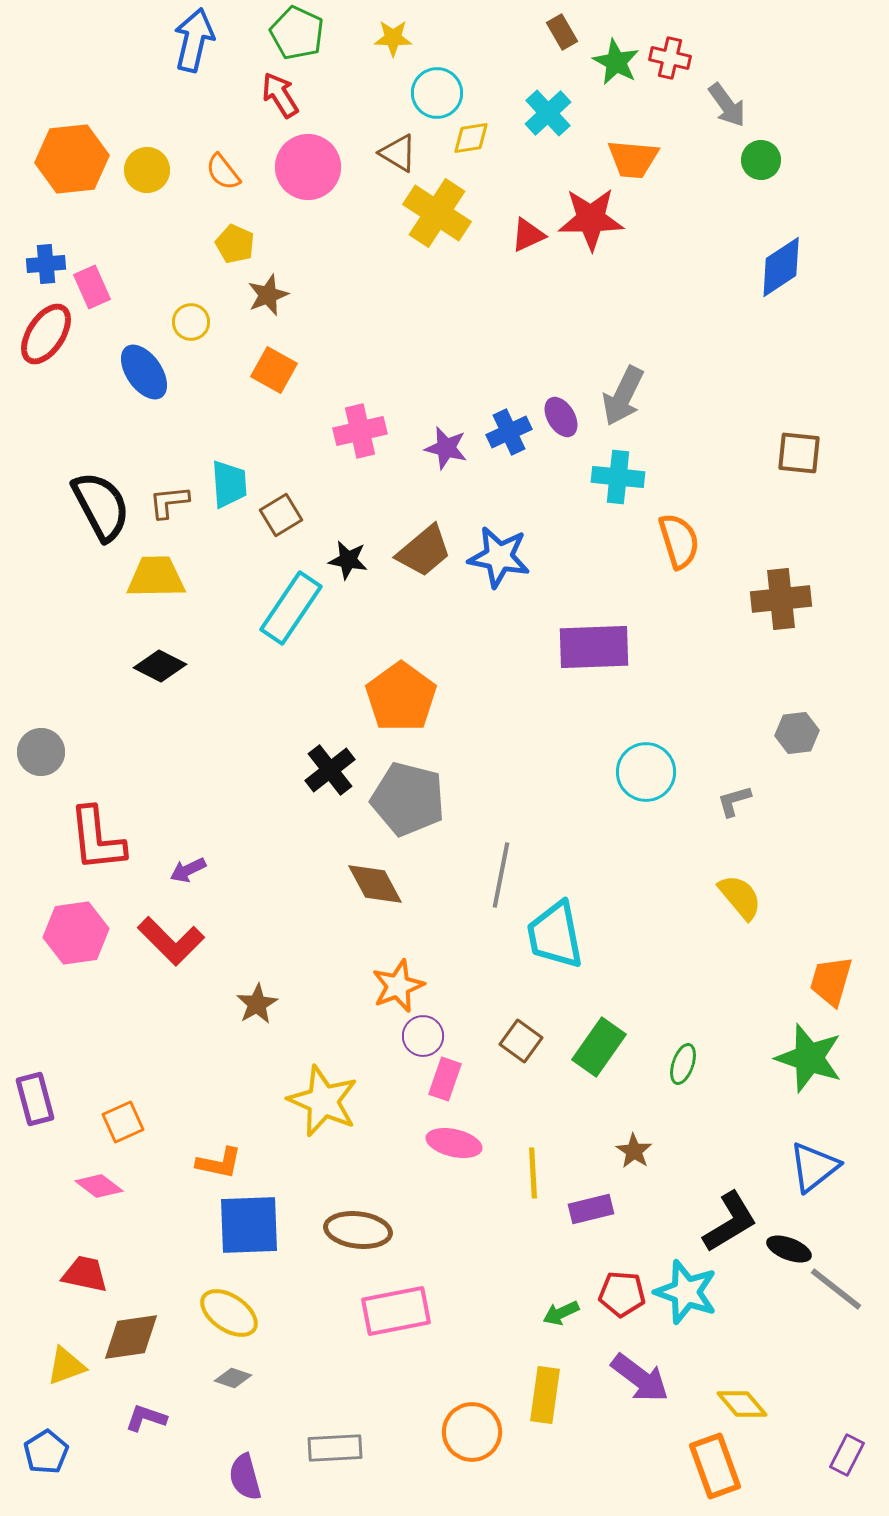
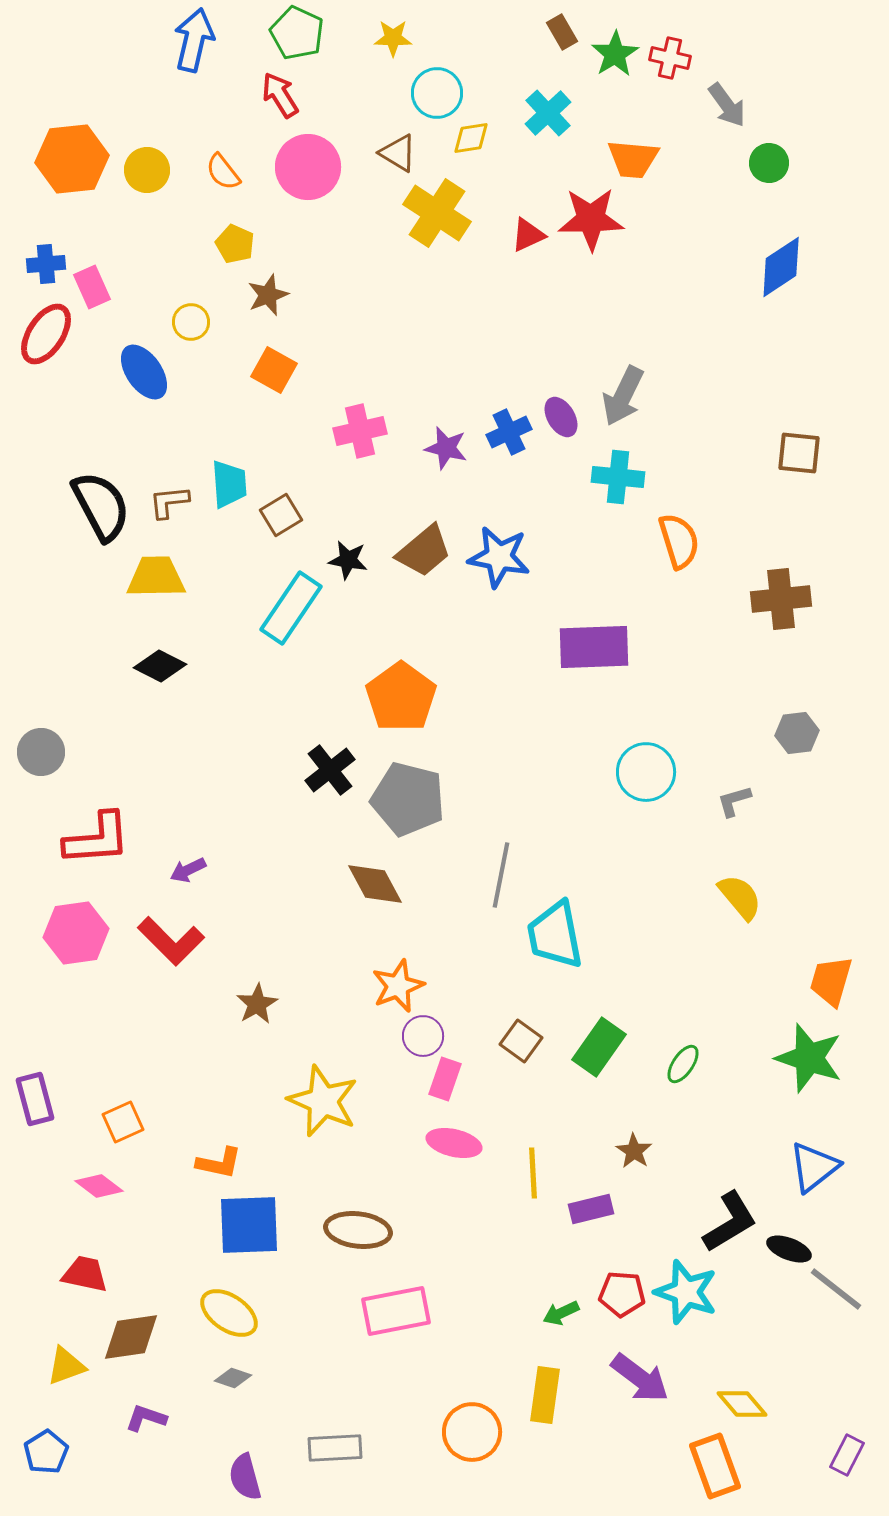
green star at (616, 62): moved 1 px left, 8 px up; rotated 12 degrees clockwise
green circle at (761, 160): moved 8 px right, 3 px down
red L-shape at (97, 839): rotated 88 degrees counterclockwise
green ellipse at (683, 1064): rotated 15 degrees clockwise
